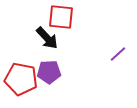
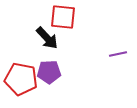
red square: moved 2 px right
purple line: rotated 30 degrees clockwise
